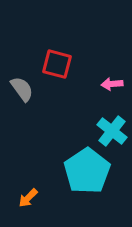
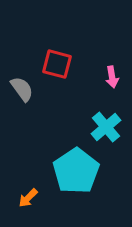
pink arrow: moved 7 px up; rotated 95 degrees counterclockwise
cyan cross: moved 6 px left, 4 px up; rotated 12 degrees clockwise
cyan pentagon: moved 11 px left
